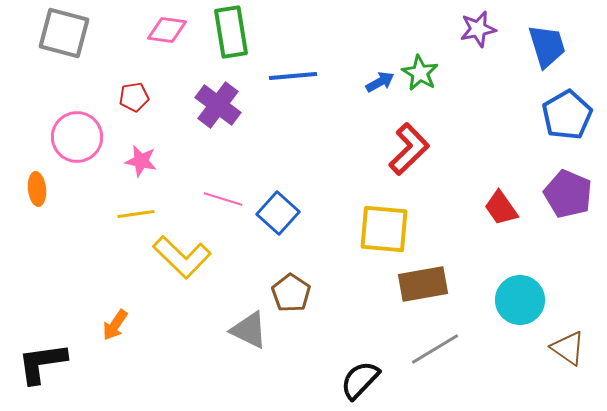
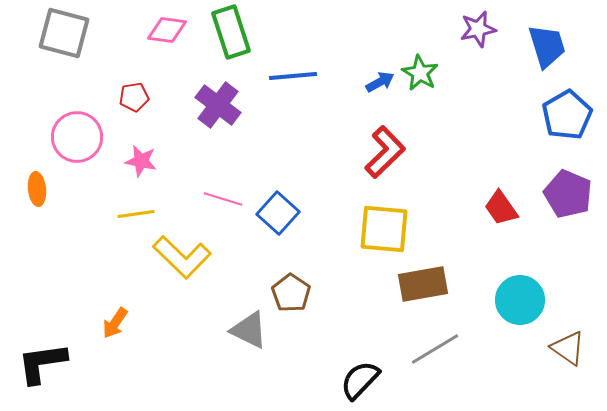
green rectangle: rotated 9 degrees counterclockwise
red L-shape: moved 24 px left, 3 px down
orange arrow: moved 2 px up
